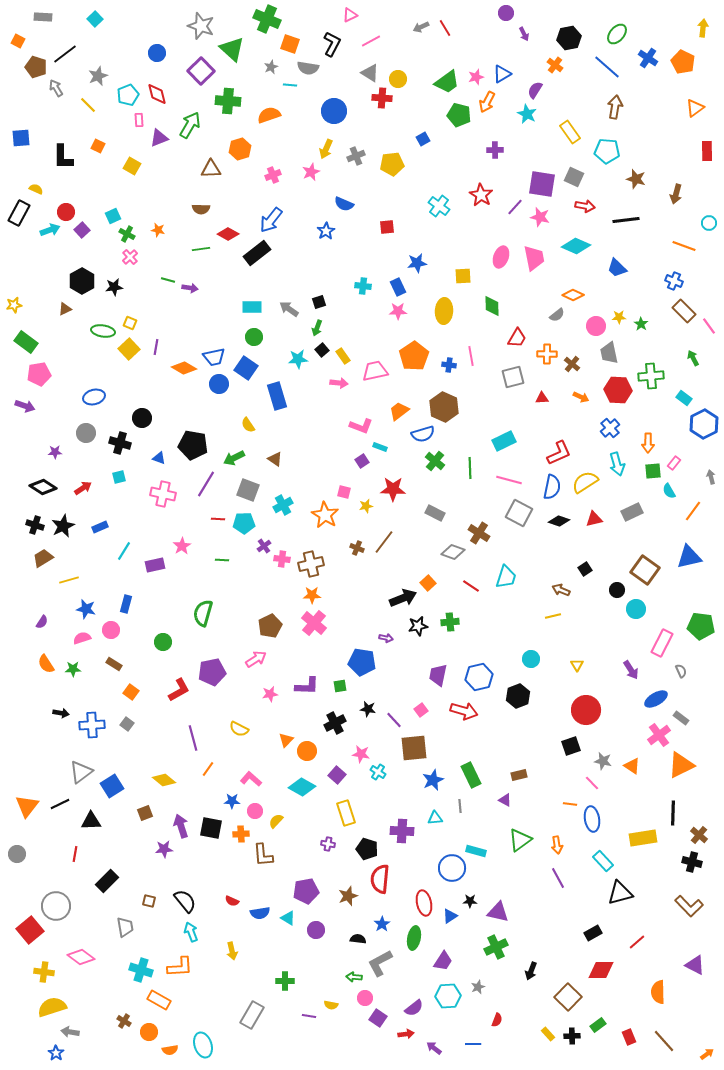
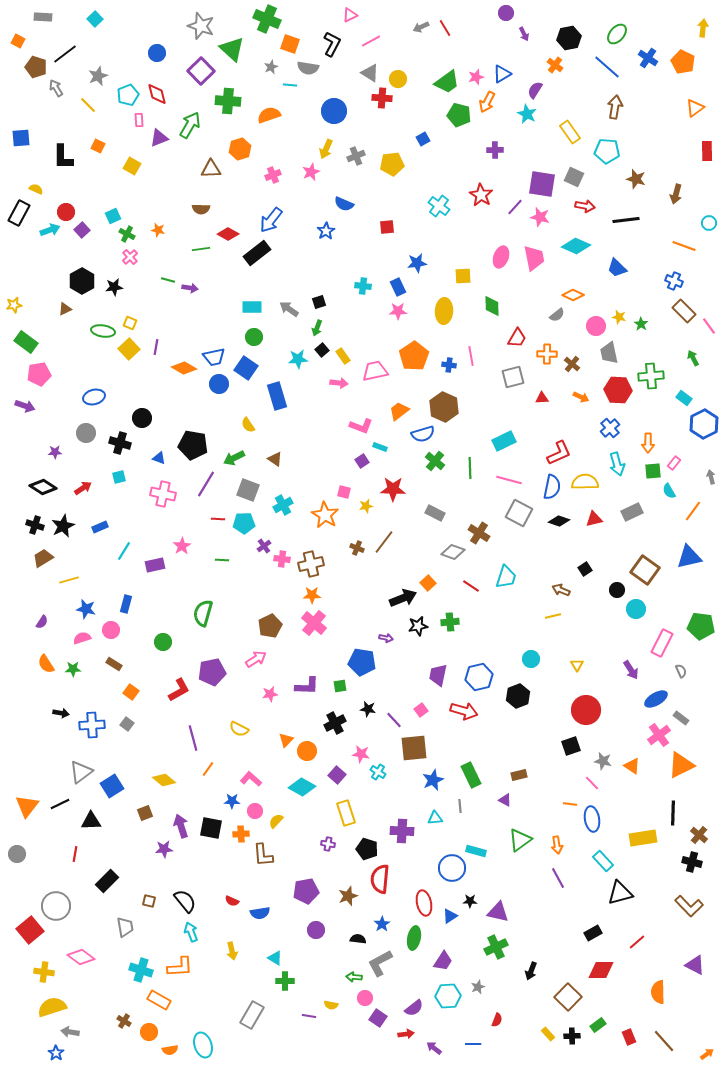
yellow star at (619, 317): rotated 16 degrees clockwise
yellow semicircle at (585, 482): rotated 32 degrees clockwise
cyan triangle at (288, 918): moved 13 px left, 40 px down
